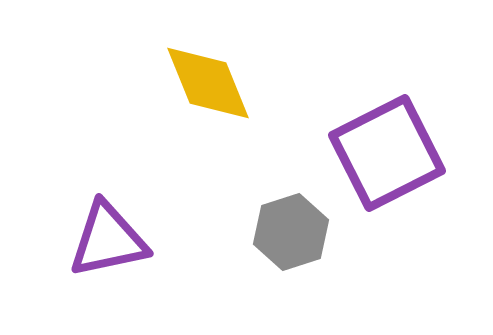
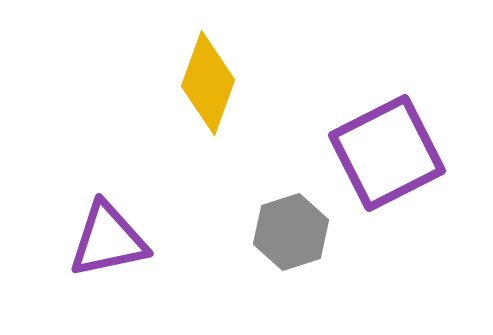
yellow diamond: rotated 42 degrees clockwise
